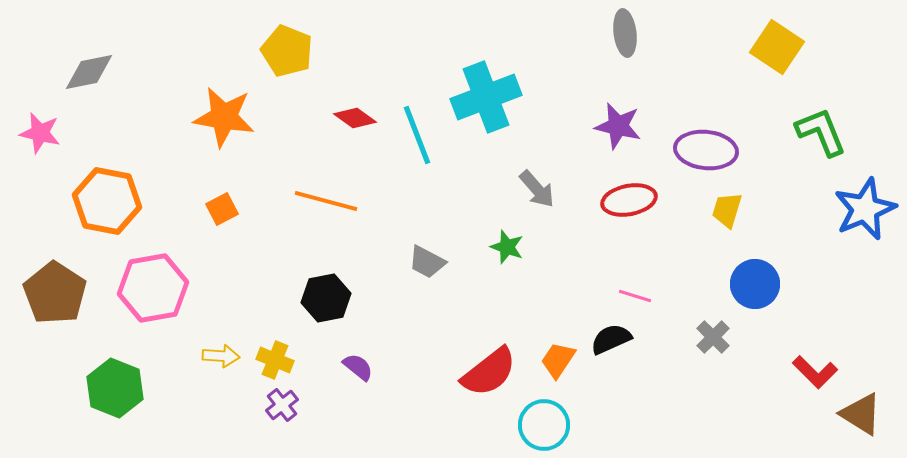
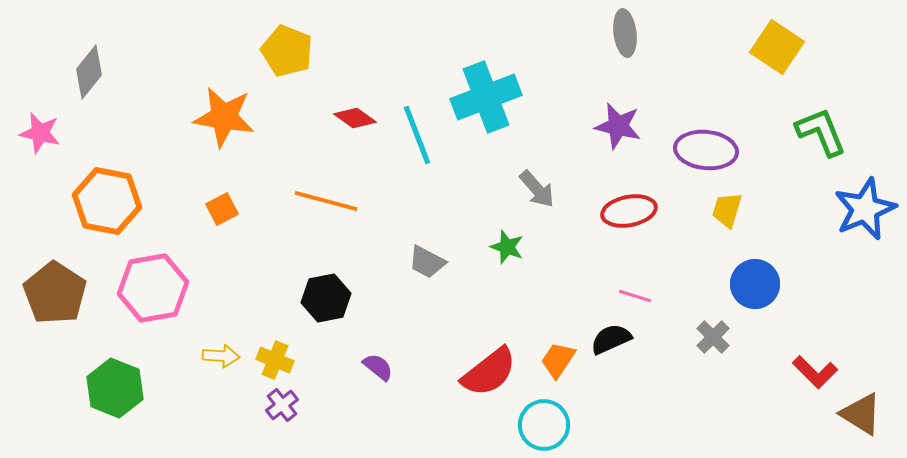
gray diamond: rotated 40 degrees counterclockwise
red ellipse: moved 11 px down
purple semicircle: moved 20 px right
